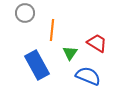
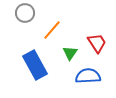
orange line: rotated 35 degrees clockwise
red trapezoid: rotated 25 degrees clockwise
blue rectangle: moved 2 px left
blue semicircle: rotated 25 degrees counterclockwise
